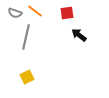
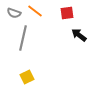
gray semicircle: moved 1 px left
gray line: moved 3 px left, 1 px down
